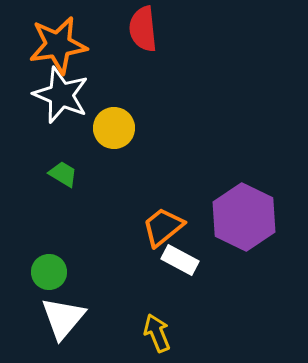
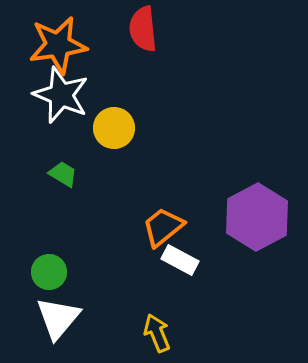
purple hexagon: moved 13 px right; rotated 6 degrees clockwise
white triangle: moved 5 px left
